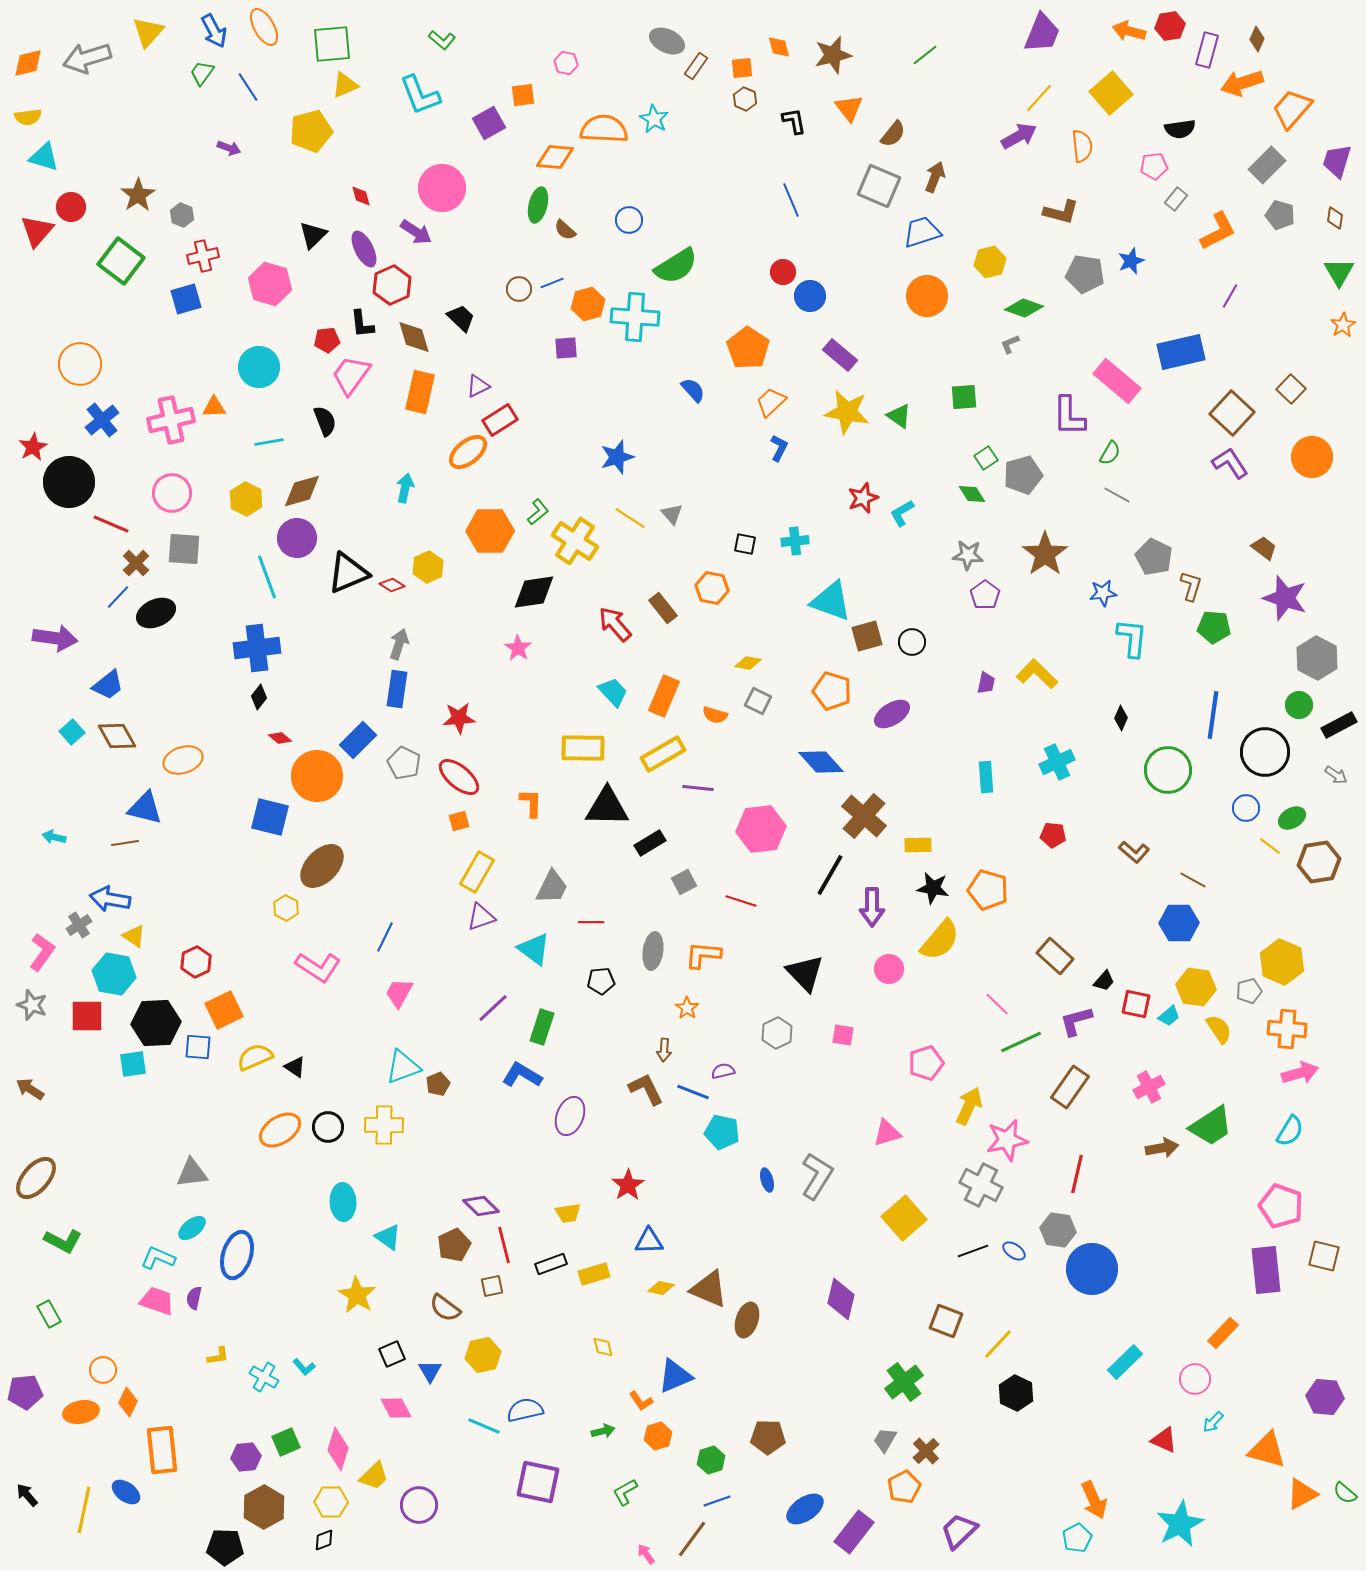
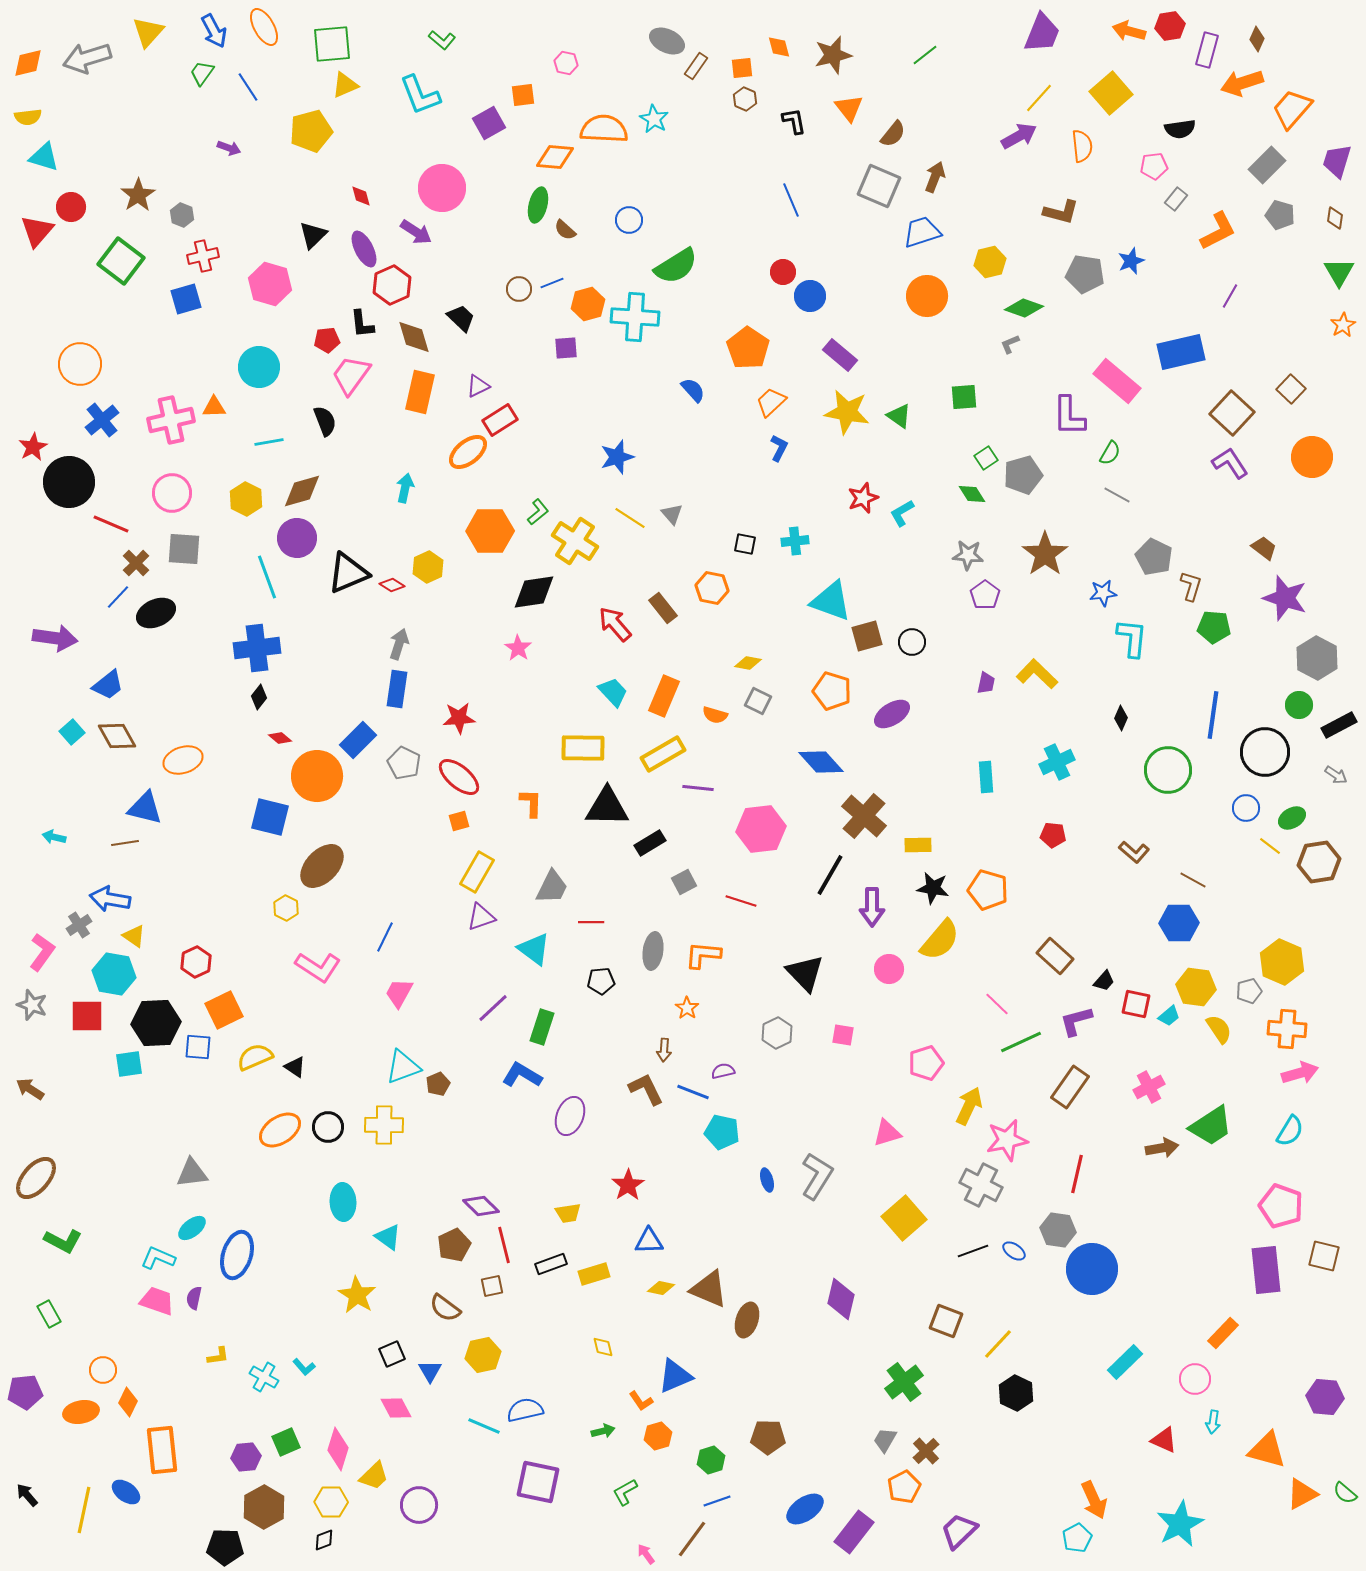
cyan square at (133, 1064): moved 4 px left
cyan arrow at (1213, 1422): rotated 35 degrees counterclockwise
